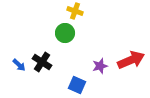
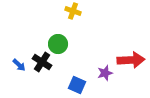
yellow cross: moved 2 px left
green circle: moved 7 px left, 11 px down
red arrow: rotated 20 degrees clockwise
purple star: moved 5 px right, 7 px down
